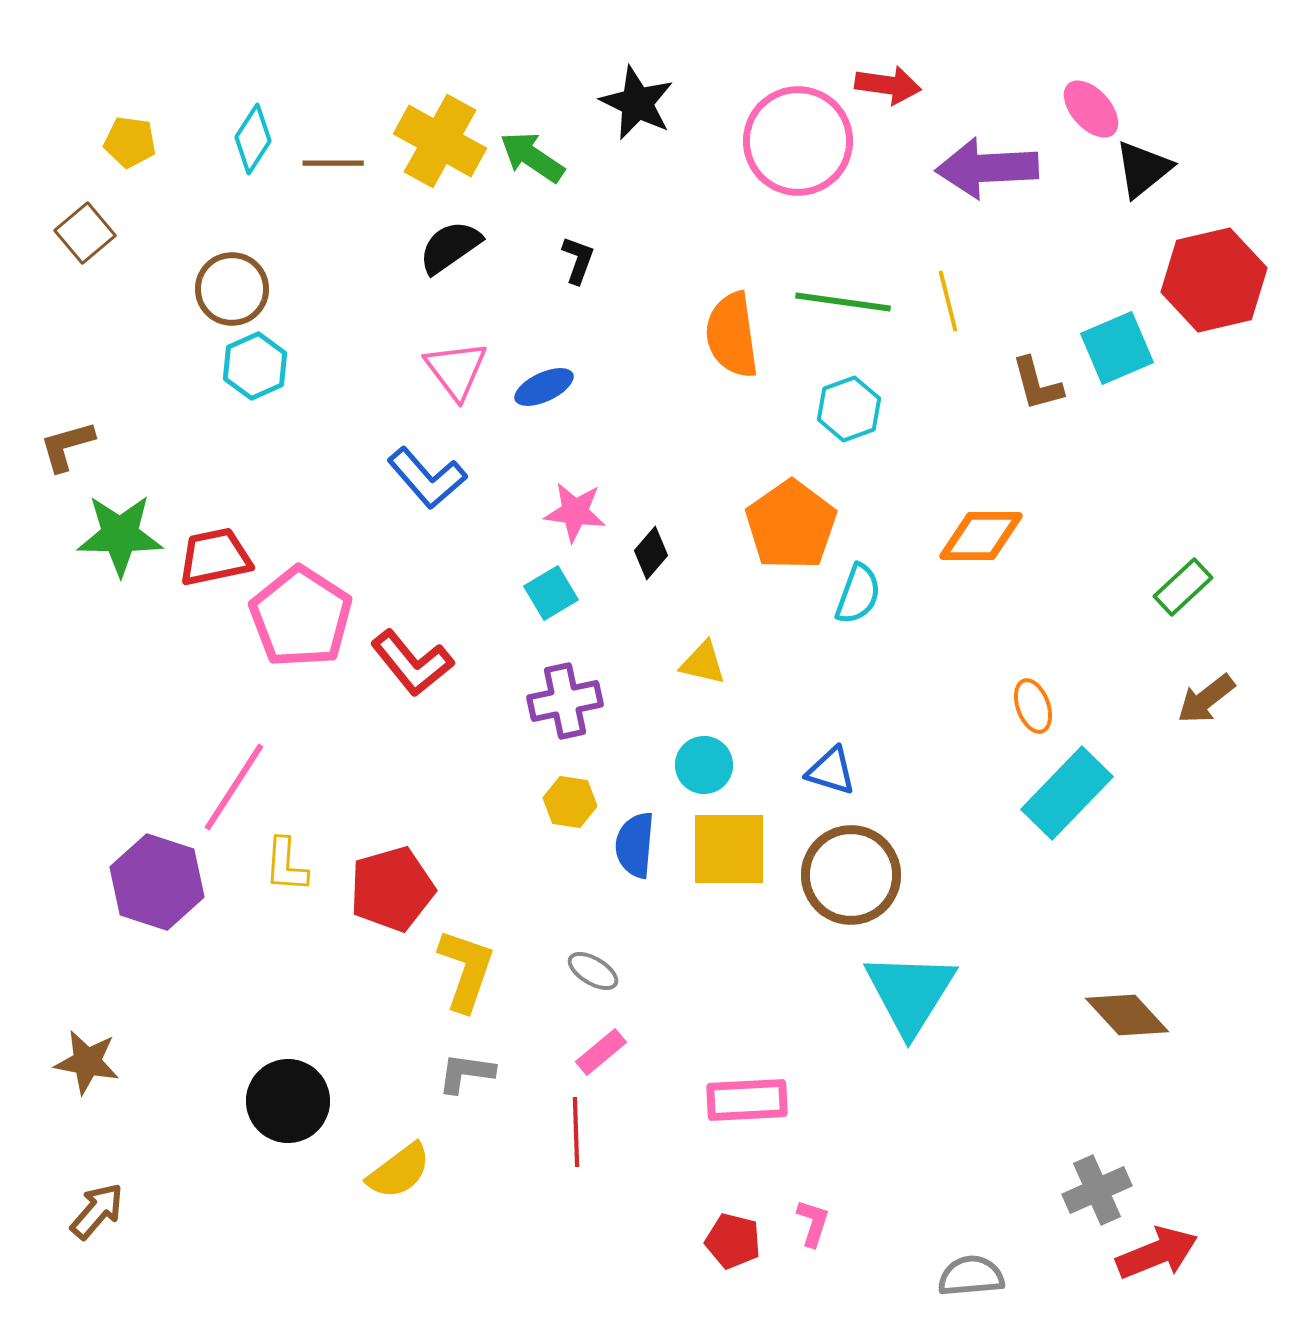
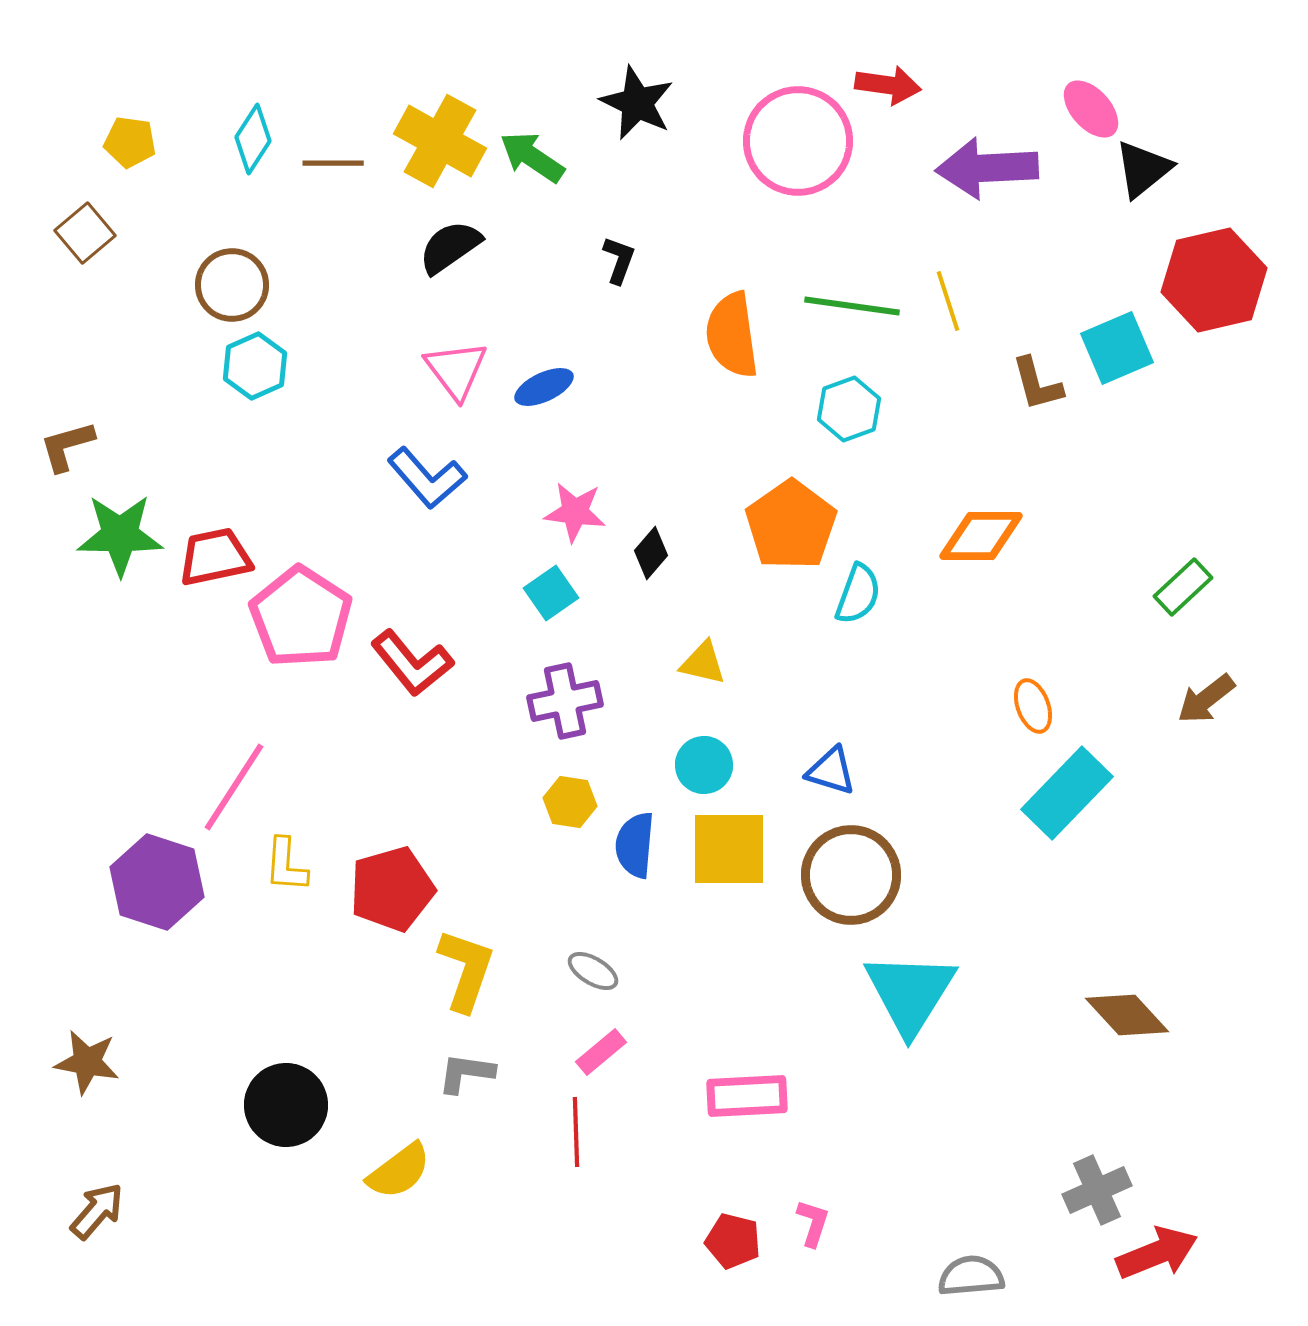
black L-shape at (578, 260): moved 41 px right
brown circle at (232, 289): moved 4 px up
yellow line at (948, 301): rotated 4 degrees counterclockwise
green line at (843, 302): moved 9 px right, 4 px down
cyan square at (551, 593): rotated 4 degrees counterclockwise
pink rectangle at (747, 1100): moved 4 px up
black circle at (288, 1101): moved 2 px left, 4 px down
